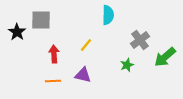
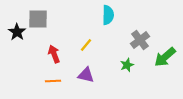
gray square: moved 3 px left, 1 px up
red arrow: rotated 18 degrees counterclockwise
purple triangle: moved 3 px right
